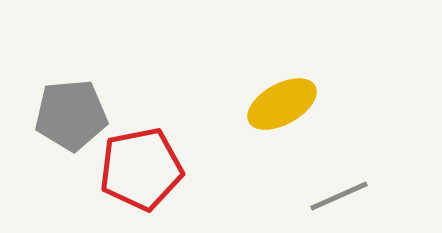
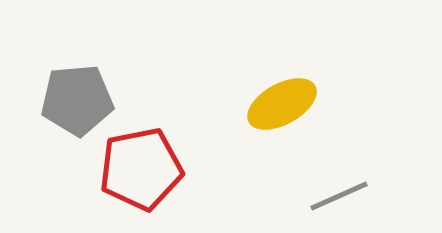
gray pentagon: moved 6 px right, 15 px up
